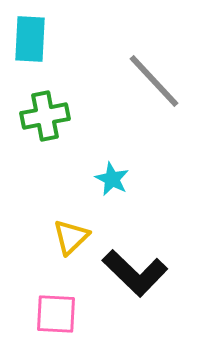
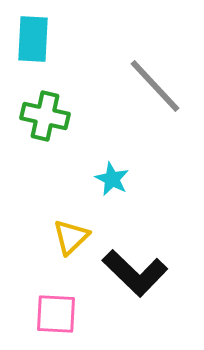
cyan rectangle: moved 3 px right
gray line: moved 1 px right, 5 px down
green cross: rotated 24 degrees clockwise
